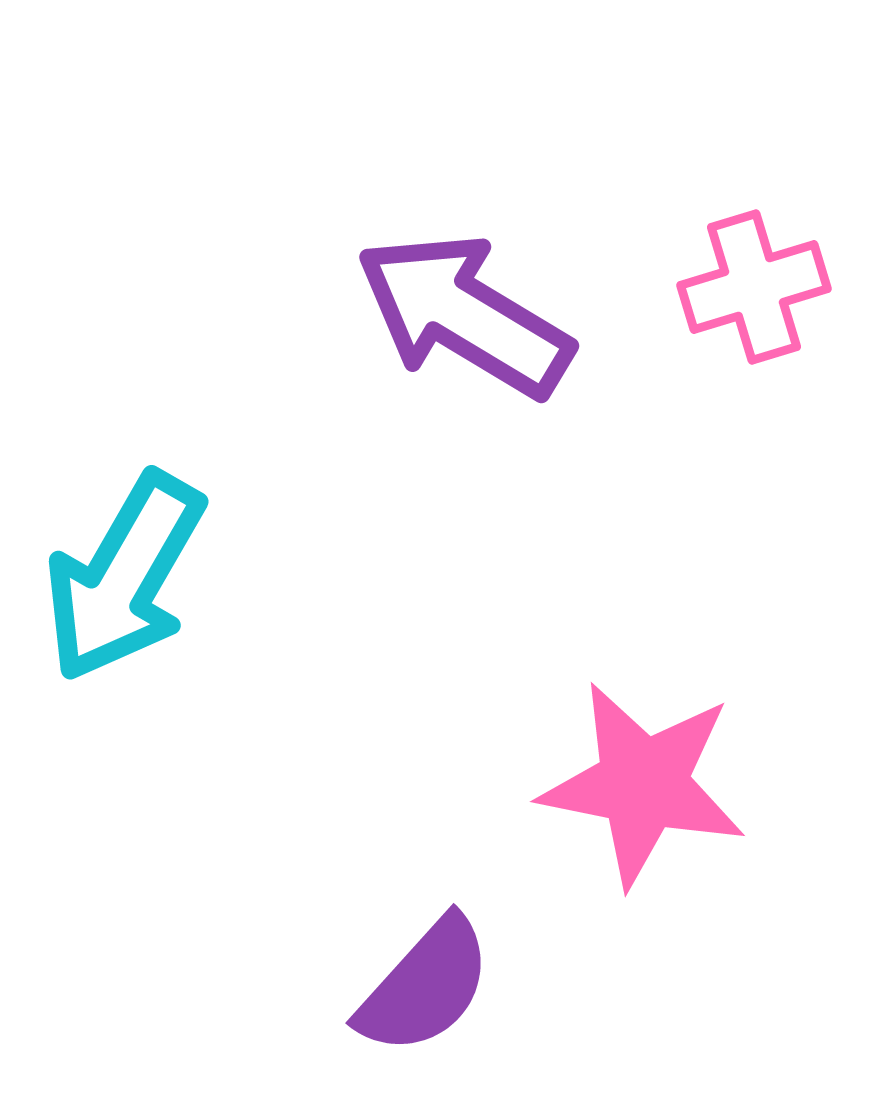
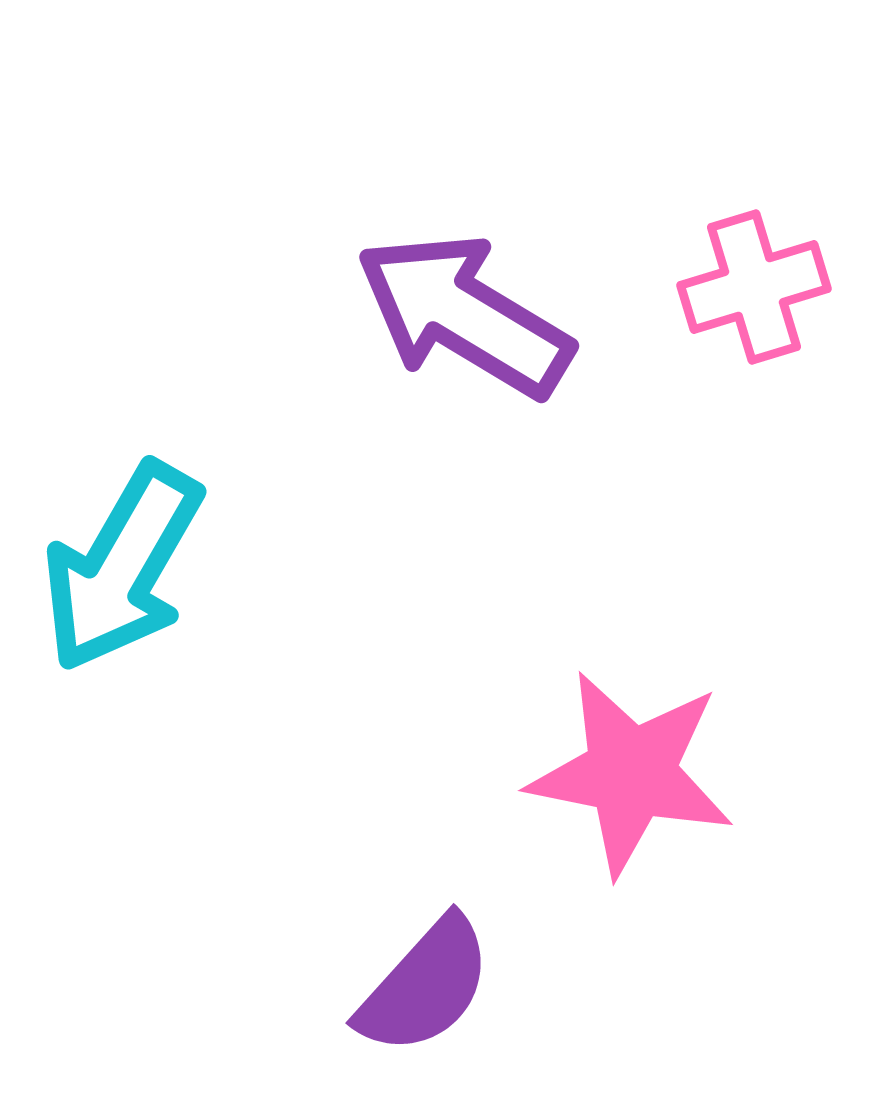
cyan arrow: moved 2 px left, 10 px up
pink star: moved 12 px left, 11 px up
